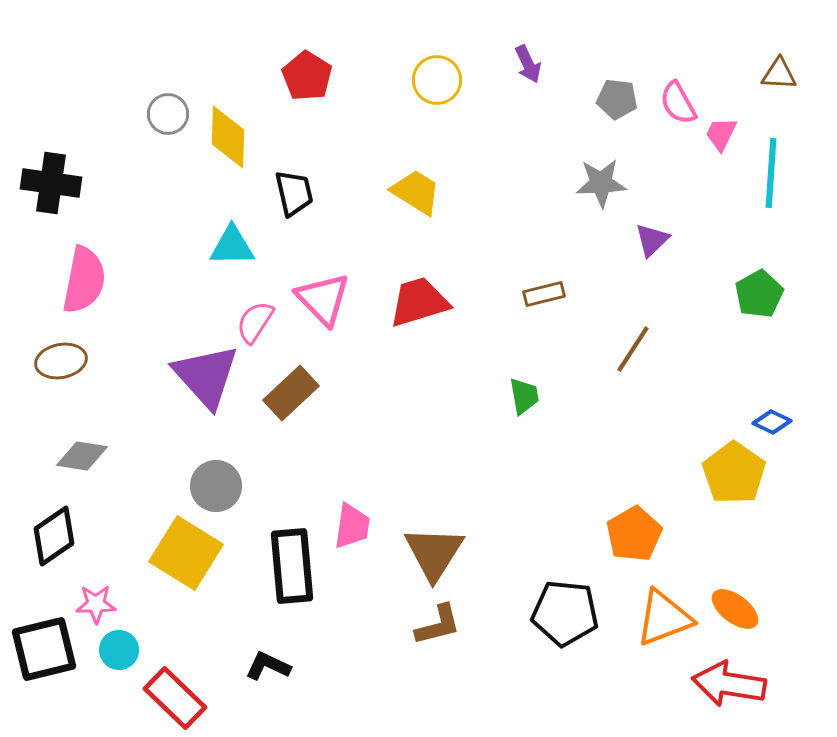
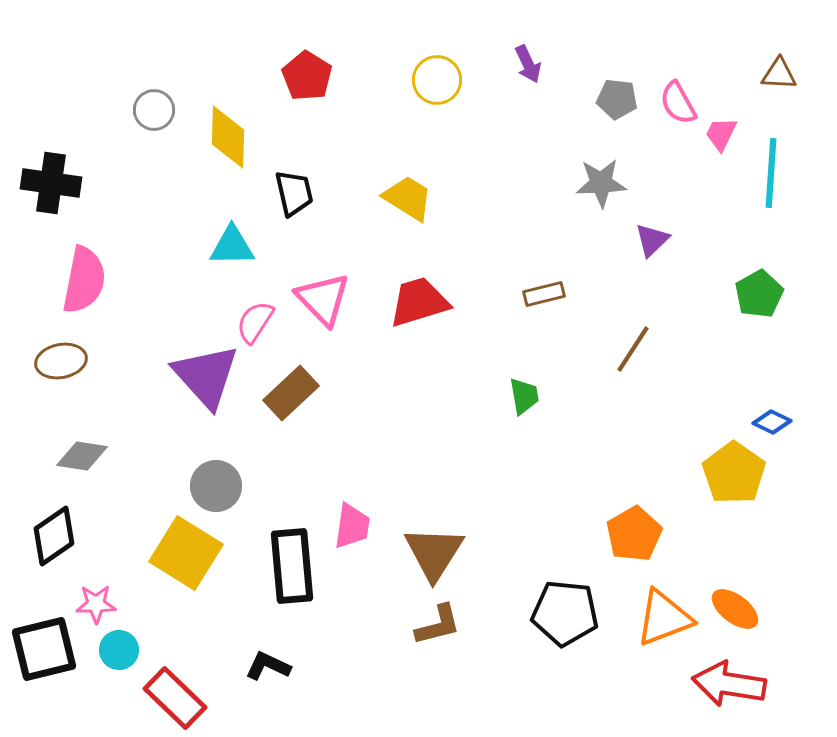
gray circle at (168, 114): moved 14 px left, 4 px up
yellow trapezoid at (416, 192): moved 8 px left, 6 px down
